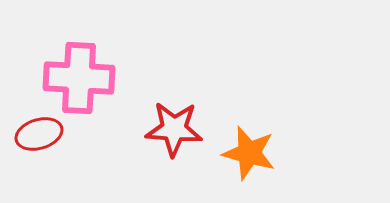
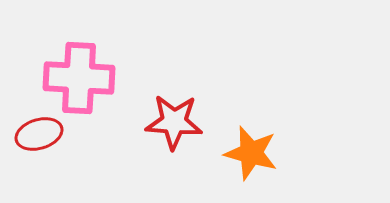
red star: moved 7 px up
orange star: moved 2 px right
